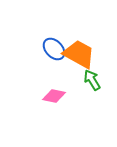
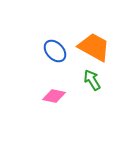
blue ellipse: moved 1 px right, 2 px down
orange trapezoid: moved 15 px right, 7 px up
